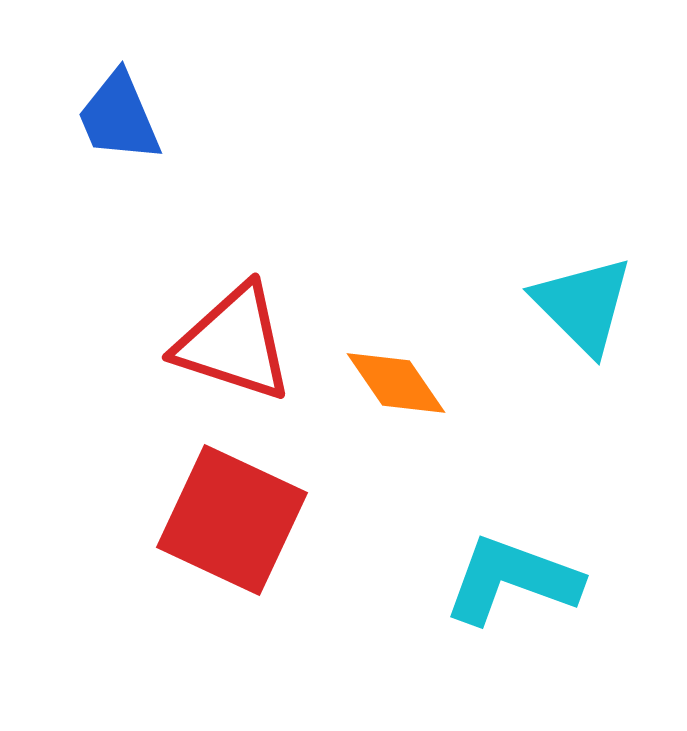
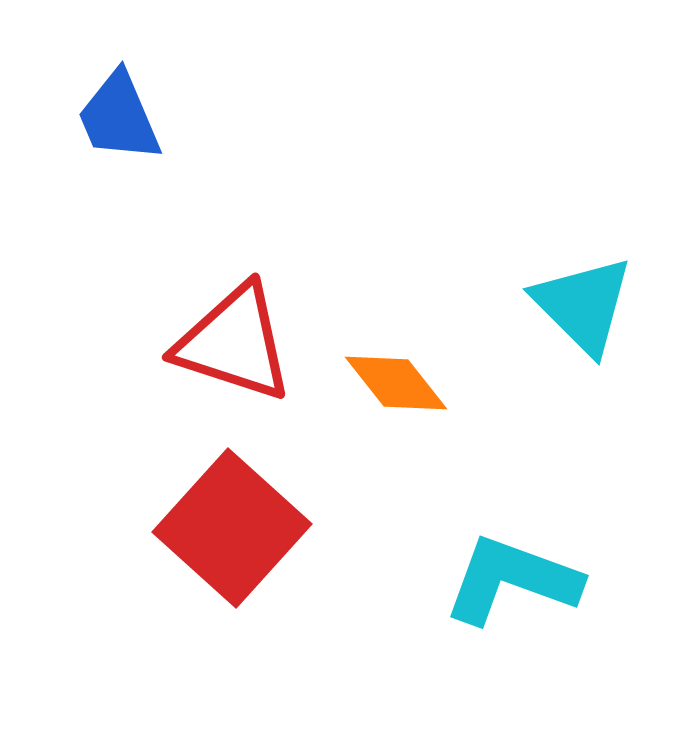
orange diamond: rotated 4 degrees counterclockwise
red square: moved 8 px down; rotated 17 degrees clockwise
